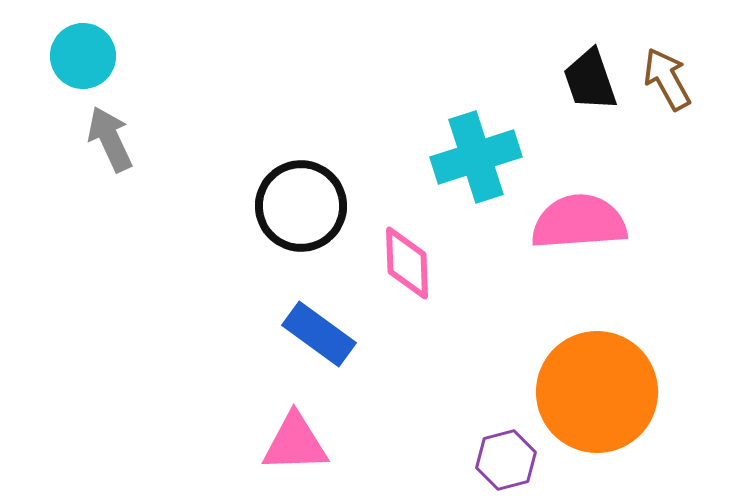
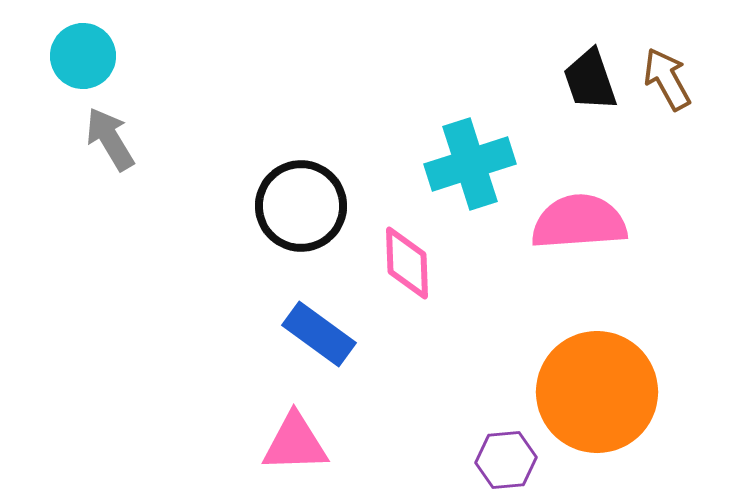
gray arrow: rotated 6 degrees counterclockwise
cyan cross: moved 6 px left, 7 px down
purple hexagon: rotated 10 degrees clockwise
